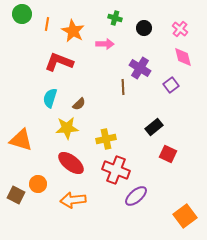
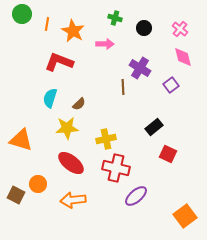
red cross: moved 2 px up; rotated 8 degrees counterclockwise
